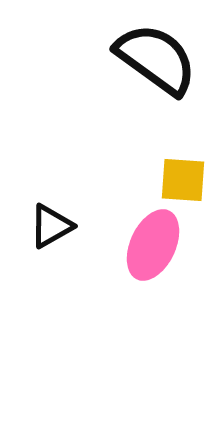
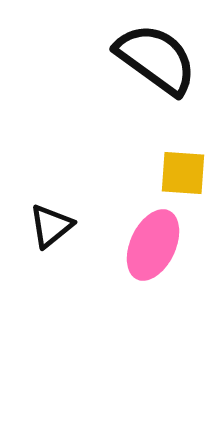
yellow square: moved 7 px up
black triangle: rotated 9 degrees counterclockwise
